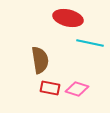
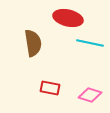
brown semicircle: moved 7 px left, 17 px up
pink diamond: moved 13 px right, 6 px down
